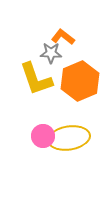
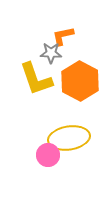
orange L-shape: moved 1 px up; rotated 50 degrees counterclockwise
orange hexagon: rotated 9 degrees counterclockwise
pink circle: moved 5 px right, 19 px down
